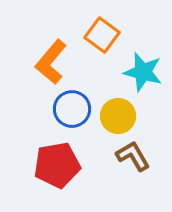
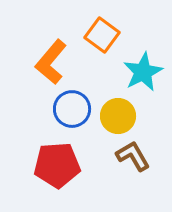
cyan star: rotated 30 degrees clockwise
red pentagon: rotated 6 degrees clockwise
